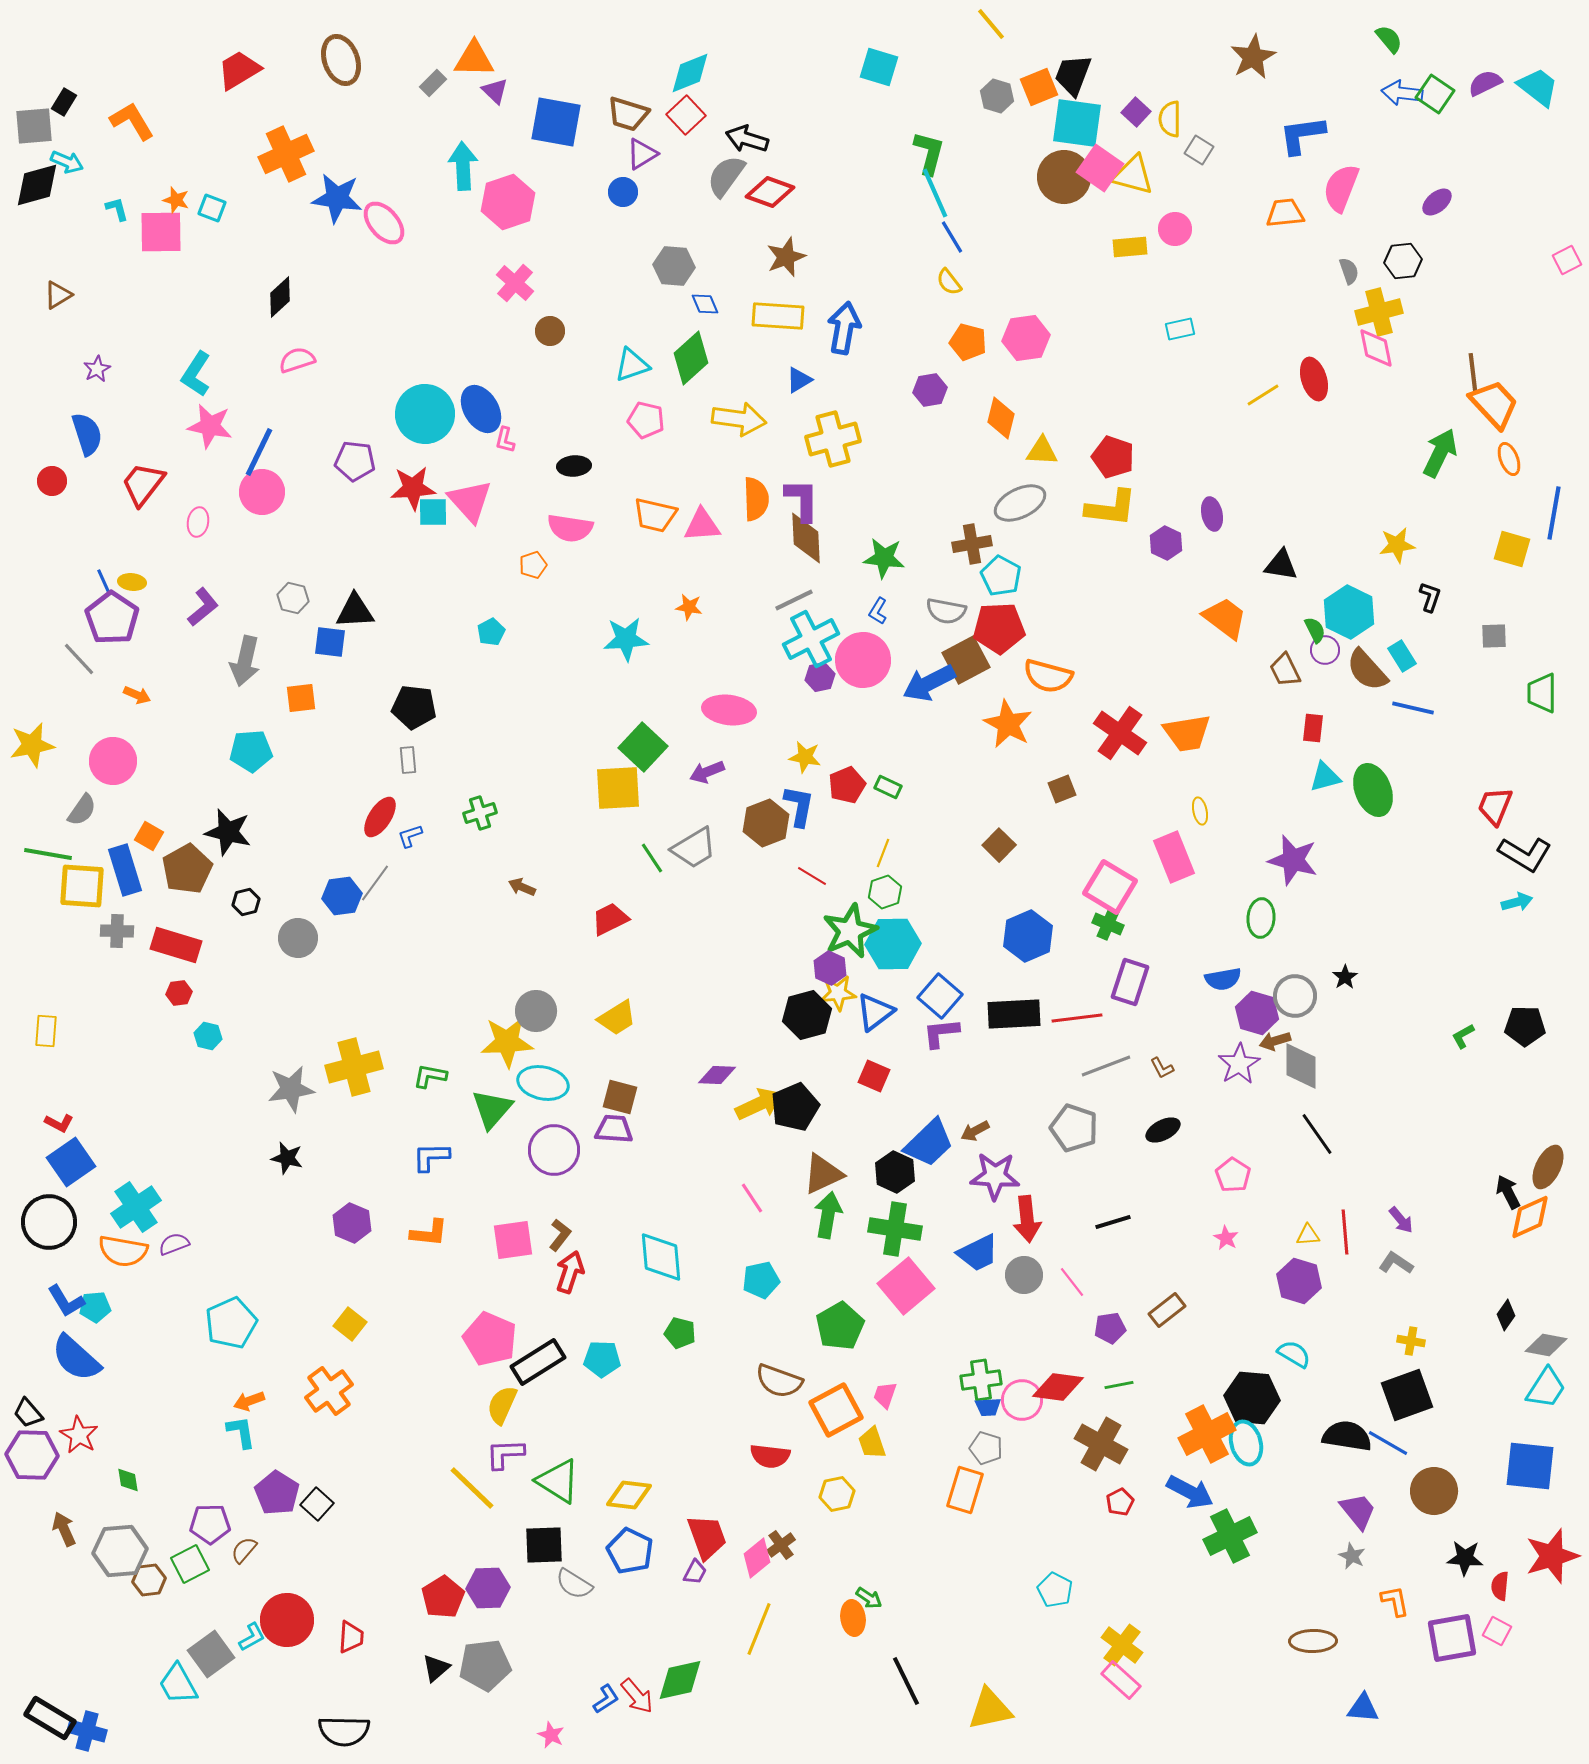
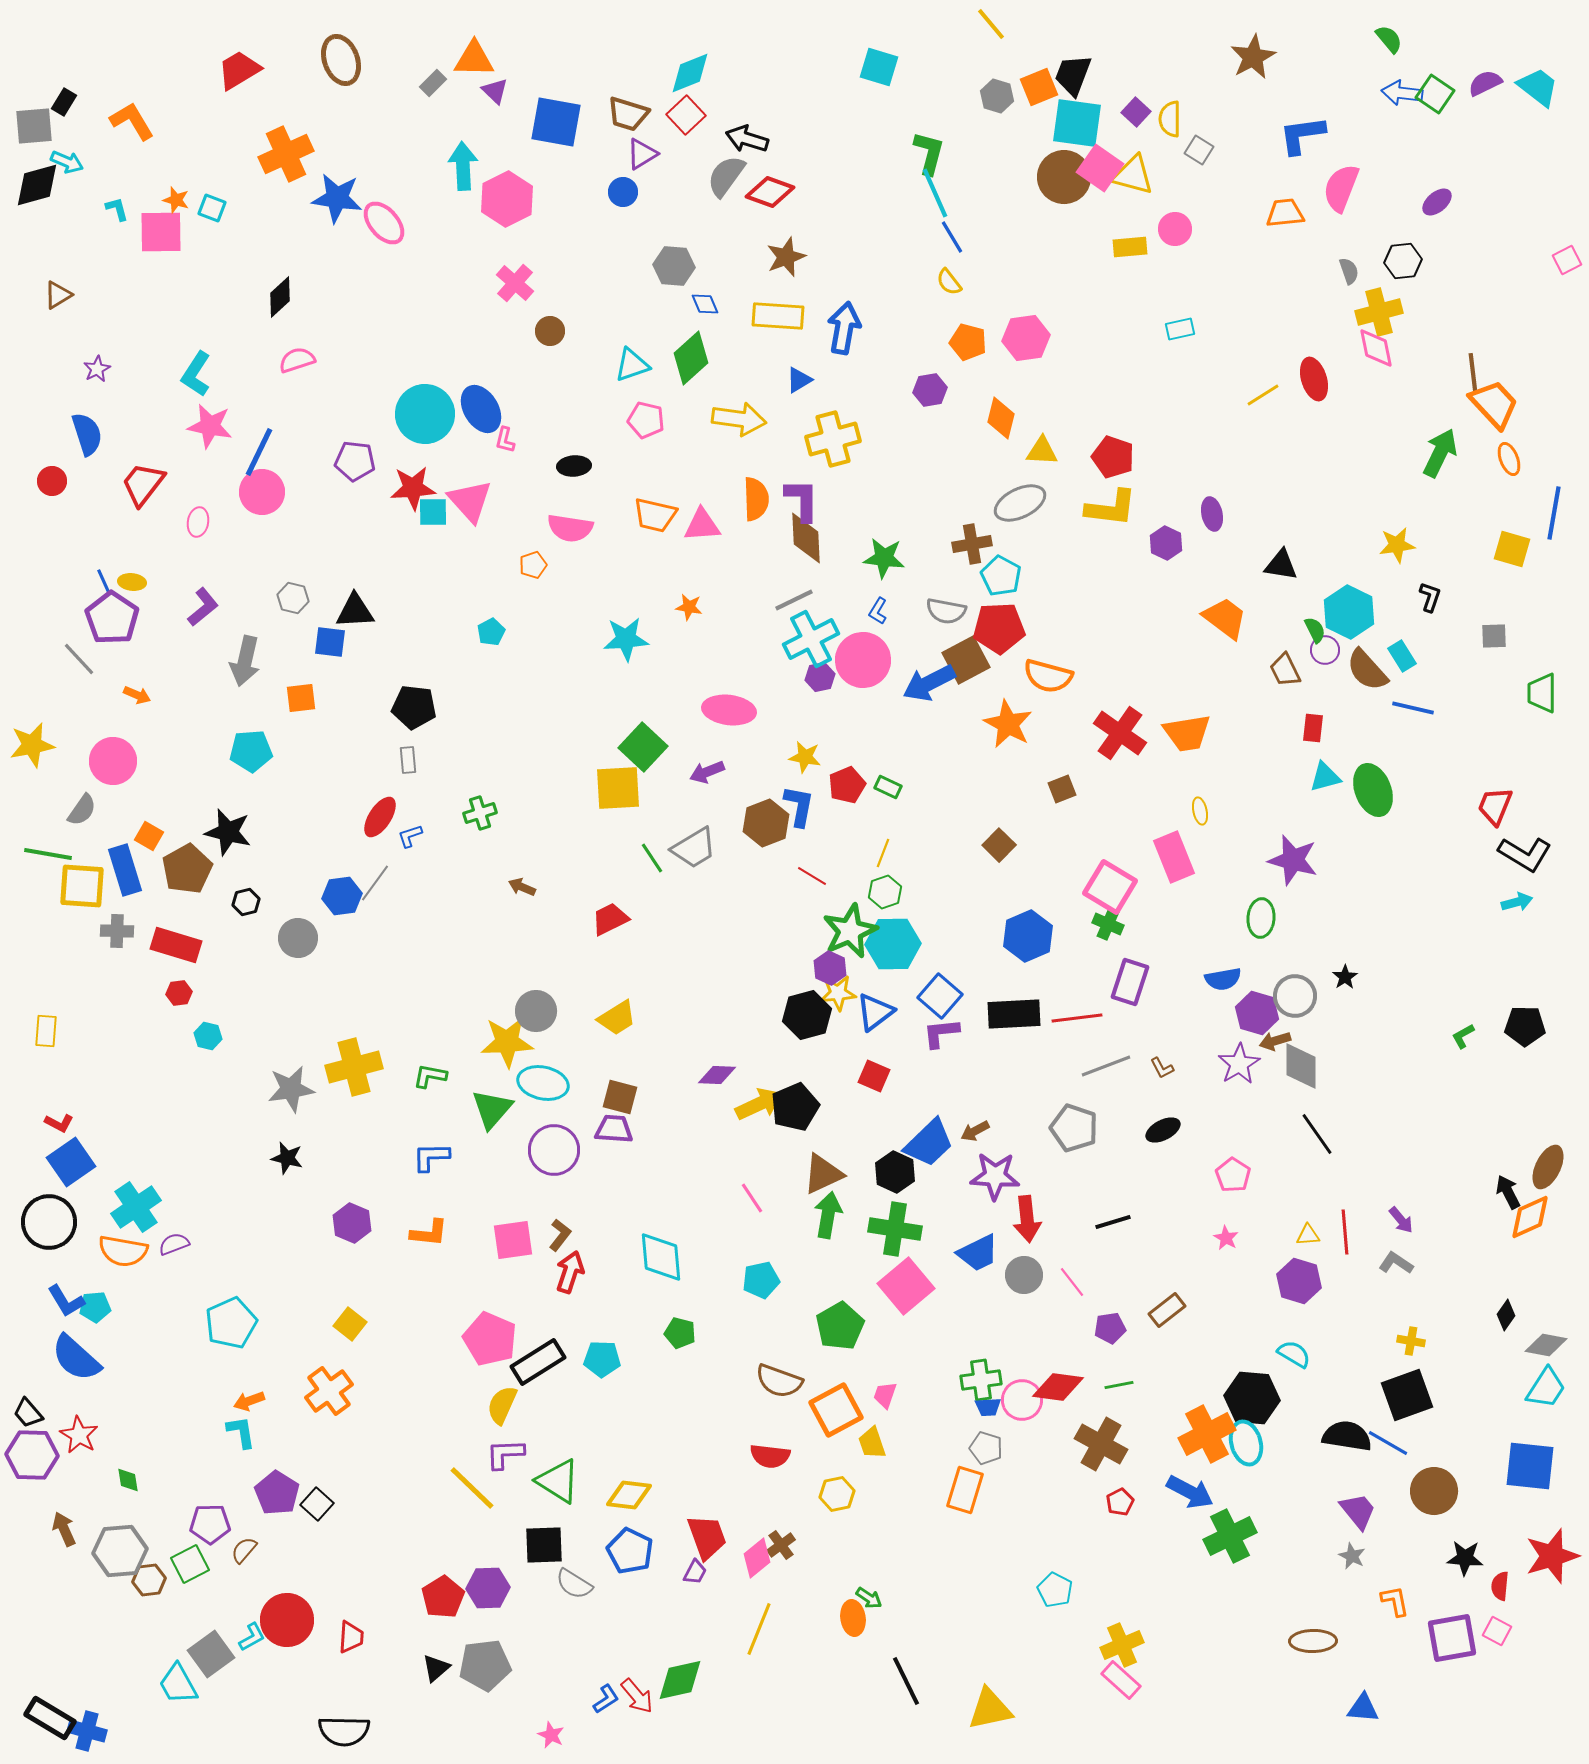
pink hexagon at (508, 202): moved 1 px left, 3 px up; rotated 8 degrees counterclockwise
yellow cross at (1122, 1645): rotated 30 degrees clockwise
